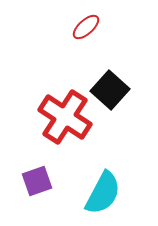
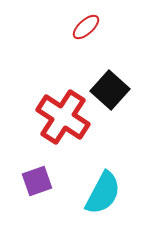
red cross: moved 2 px left
